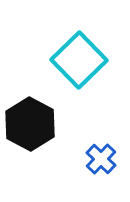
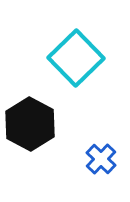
cyan square: moved 3 px left, 2 px up
